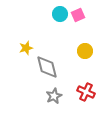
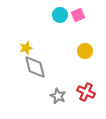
cyan circle: moved 1 px down
gray diamond: moved 12 px left
gray star: moved 4 px right; rotated 21 degrees counterclockwise
